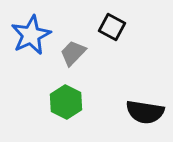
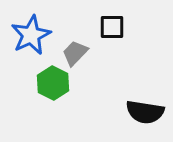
black square: rotated 28 degrees counterclockwise
gray trapezoid: moved 2 px right
green hexagon: moved 13 px left, 19 px up
